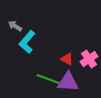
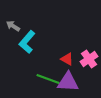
gray arrow: moved 2 px left
